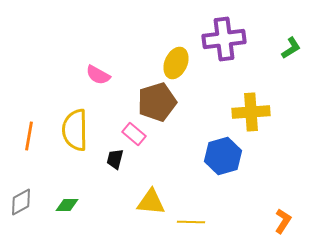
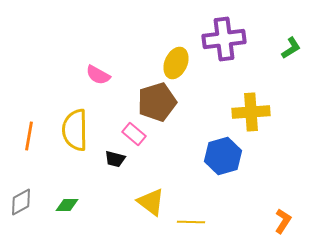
black trapezoid: rotated 90 degrees counterclockwise
yellow triangle: rotated 32 degrees clockwise
